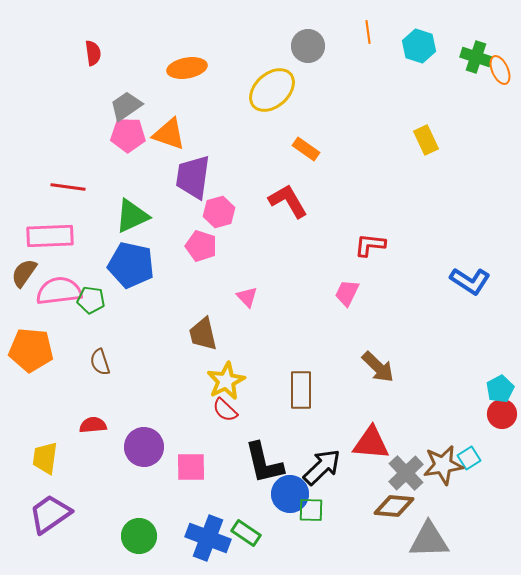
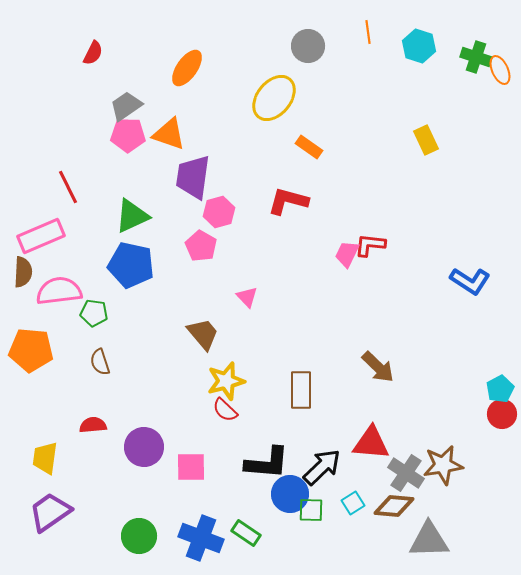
red semicircle at (93, 53): rotated 35 degrees clockwise
orange ellipse at (187, 68): rotated 45 degrees counterclockwise
yellow ellipse at (272, 90): moved 2 px right, 8 px down; rotated 9 degrees counterclockwise
orange rectangle at (306, 149): moved 3 px right, 2 px up
red line at (68, 187): rotated 56 degrees clockwise
red L-shape at (288, 201): rotated 45 degrees counterclockwise
pink rectangle at (50, 236): moved 9 px left; rotated 21 degrees counterclockwise
pink pentagon at (201, 246): rotated 12 degrees clockwise
brown semicircle at (24, 273): moved 1 px left, 1 px up; rotated 148 degrees clockwise
pink trapezoid at (347, 293): moved 39 px up
green pentagon at (91, 300): moved 3 px right, 13 px down
brown trapezoid at (203, 334): rotated 153 degrees clockwise
yellow star at (226, 381): rotated 12 degrees clockwise
cyan square at (469, 458): moved 116 px left, 45 px down
black L-shape at (264, 463): moved 3 px right; rotated 72 degrees counterclockwise
gray cross at (406, 473): rotated 12 degrees counterclockwise
purple trapezoid at (50, 514): moved 2 px up
blue cross at (208, 538): moved 7 px left
